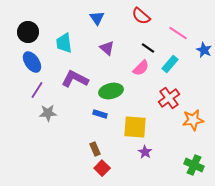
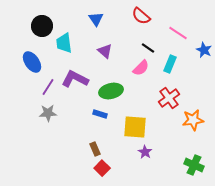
blue triangle: moved 1 px left, 1 px down
black circle: moved 14 px right, 6 px up
purple triangle: moved 2 px left, 3 px down
cyan rectangle: rotated 18 degrees counterclockwise
purple line: moved 11 px right, 3 px up
